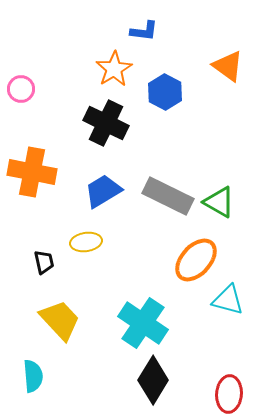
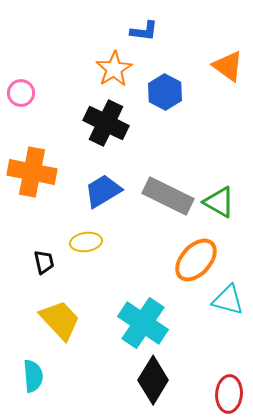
pink circle: moved 4 px down
